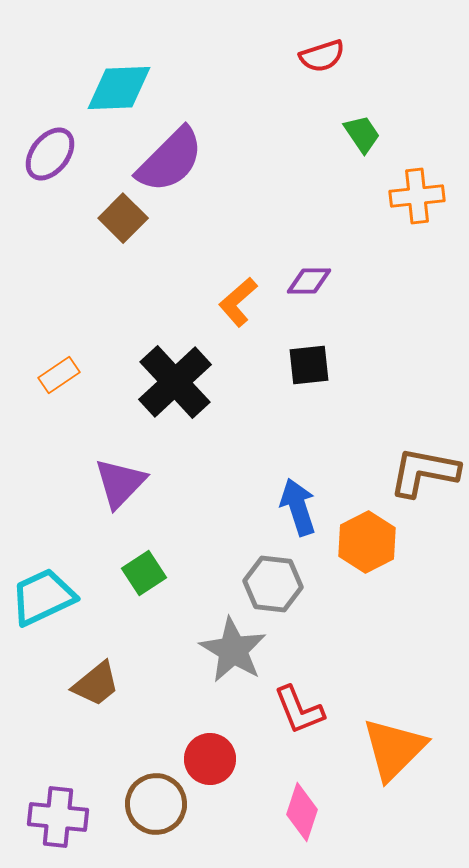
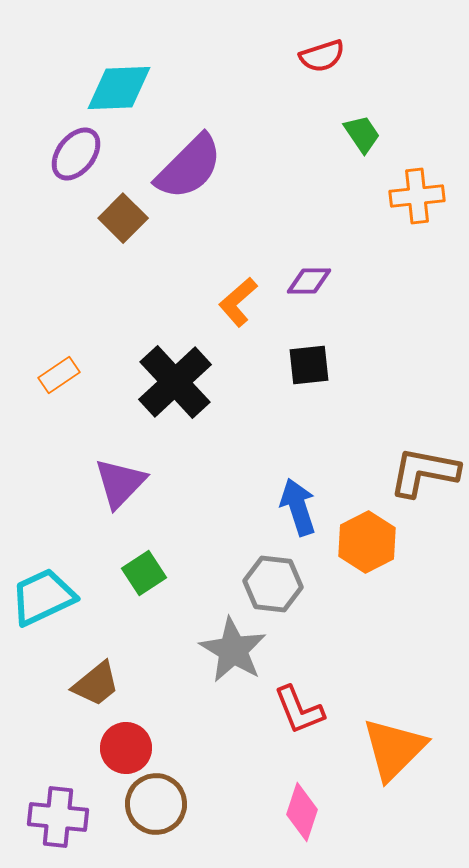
purple ellipse: moved 26 px right
purple semicircle: moved 19 px right, 7 px down
red circle: moved 84 px left, 11 px up
